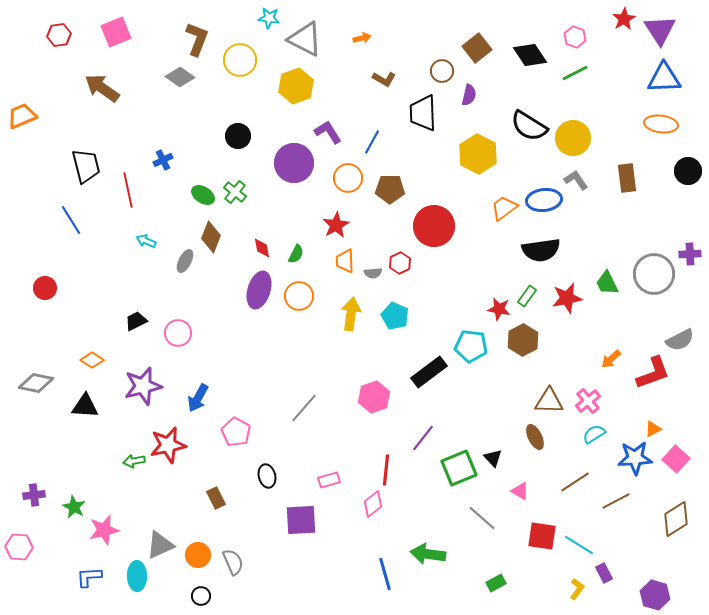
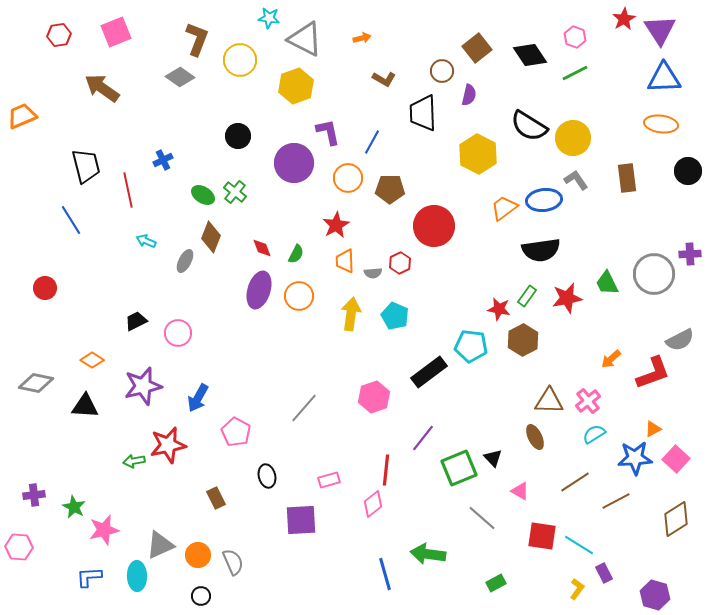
purple L-shape at (328, 132): rotated 20 degrees clockwise
red diamond at (262, 248): rotated 10 degrees counterclockwise
